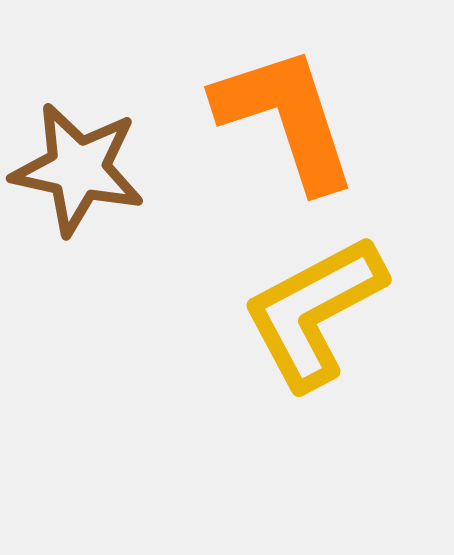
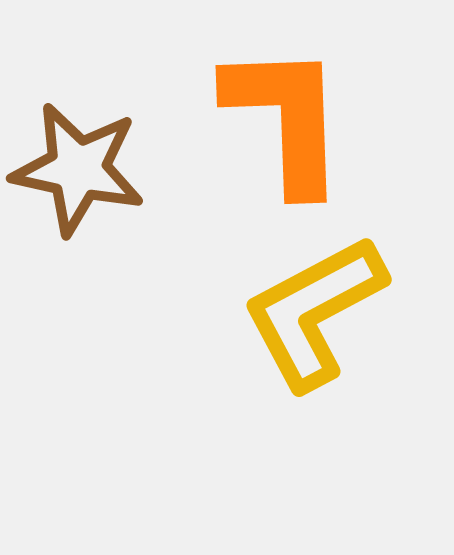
orange L-shape: rotated 16 degrees clockwise
